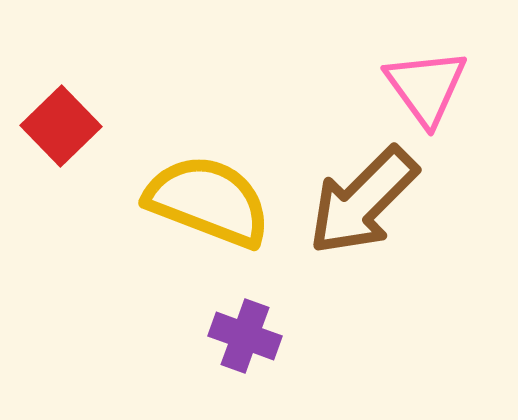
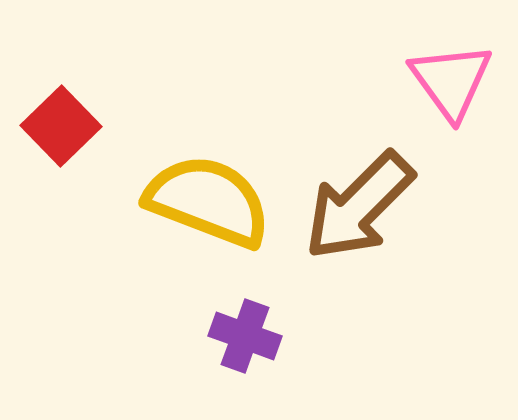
pink triangle: moved 25 px right, 6 px up
brown arrow: moved 4 px left, 5 px down
